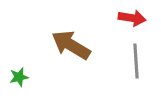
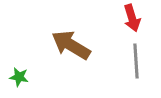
red arrow: rotated 64 degrees clockwise
green star: rotated 24 degrees clockwise
